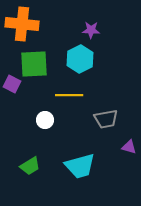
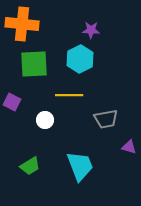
purple square: moved 18 px down
cyan trapezoid: rotated 96 degrees counterclockwise
